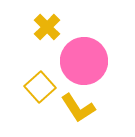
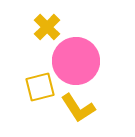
pink circle: moved 8 px left
yellow square: rotated 28 degrees clockwise
